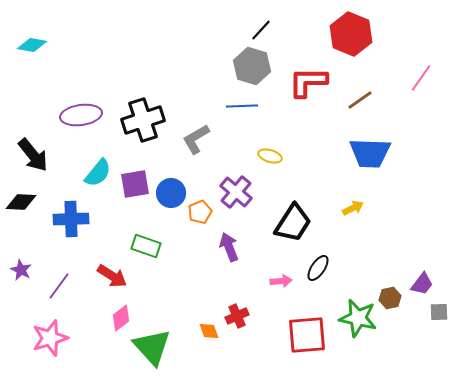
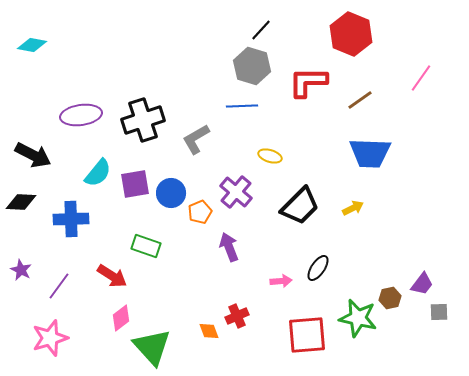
black arrow: rotated 24 degrees counterclockwise
black trapezoid: moved 7 px right, 17 px up; rotated 12 degrees clockwise
